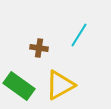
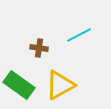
cyan line: rotated 30 degrees clockwise
green rectangle: moved 1 px up
